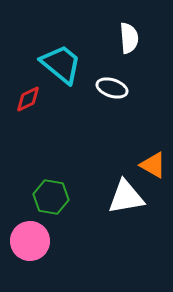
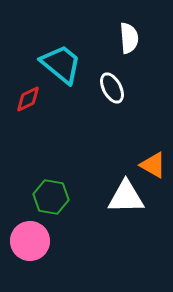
white ellipse: rotated 44 degrees clockwise
white triangle: rotated 9 degrees clockwise
